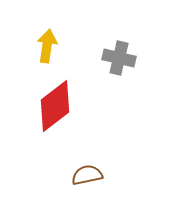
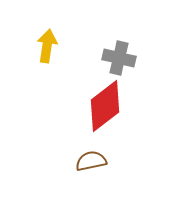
red diamond: moved 50 px right
brown semicircle: moved 4 px right, 14 px up
